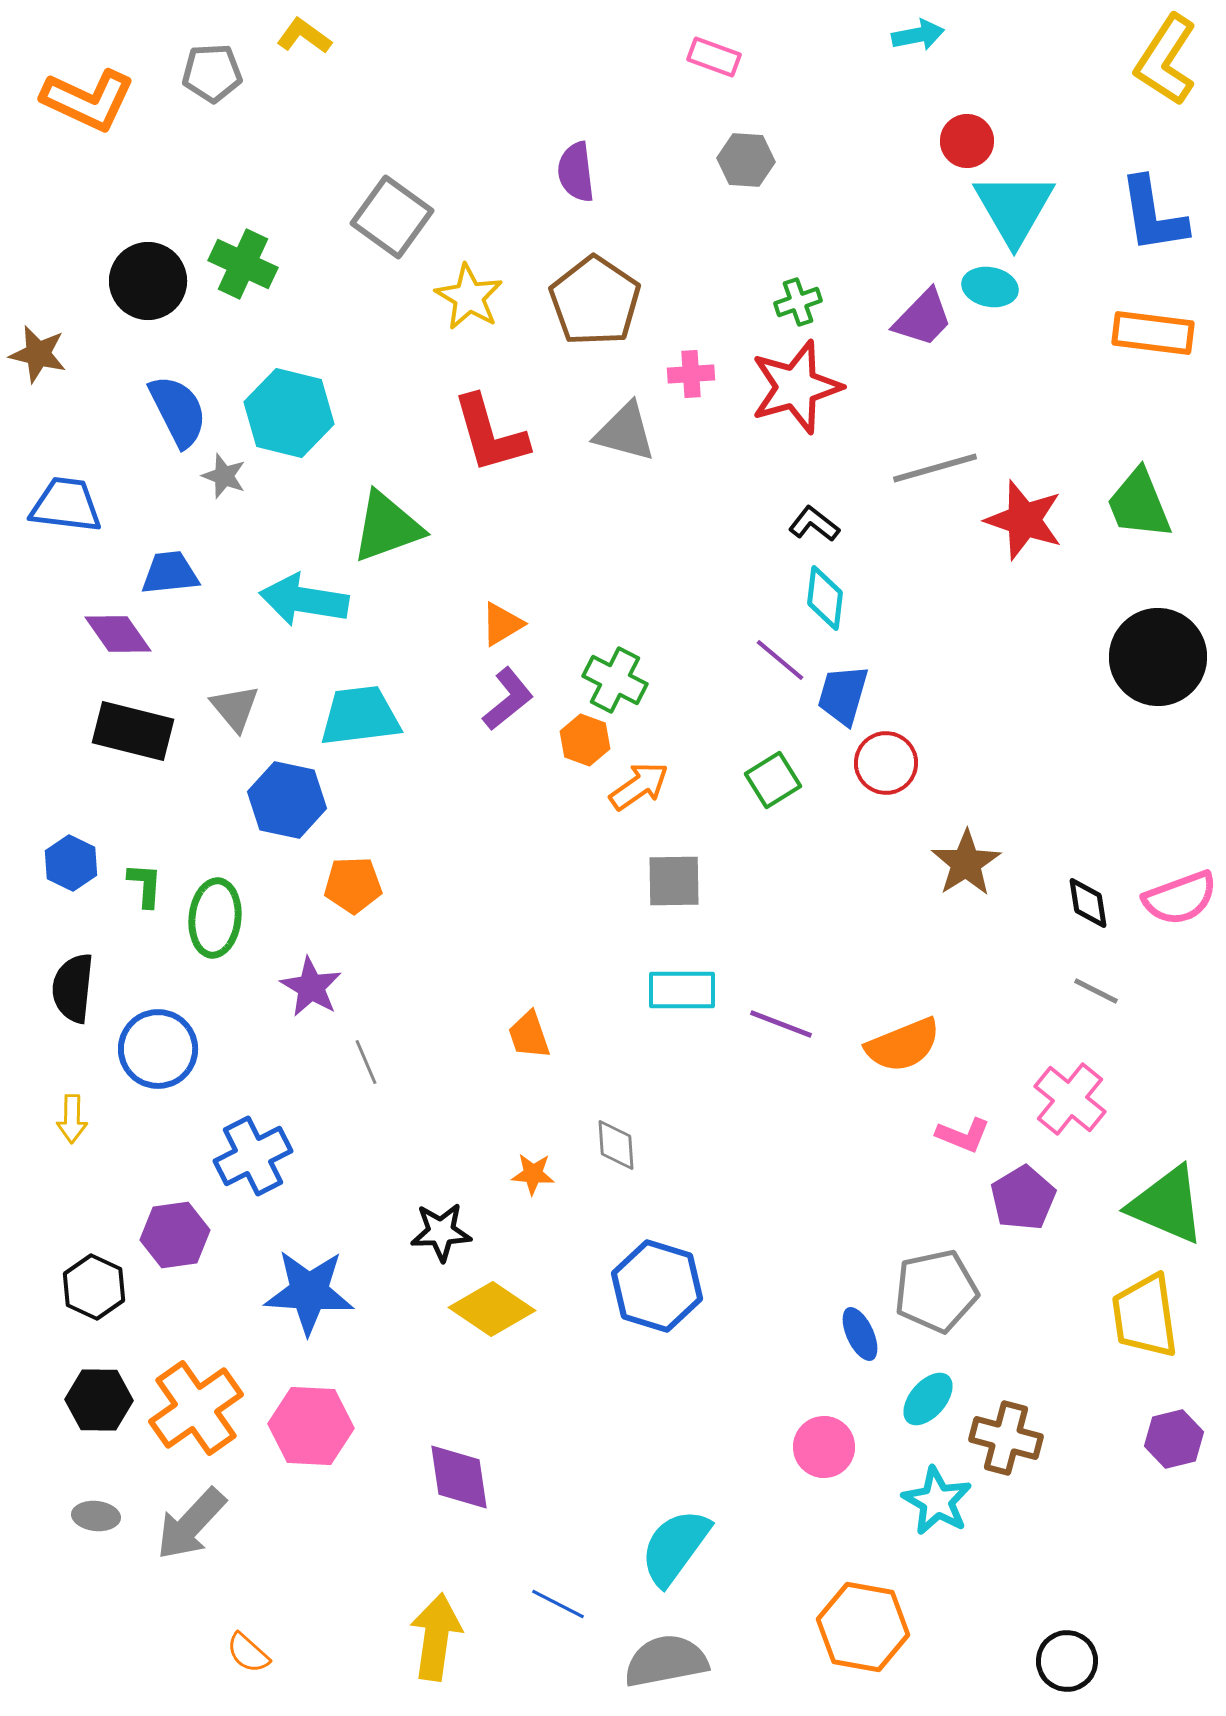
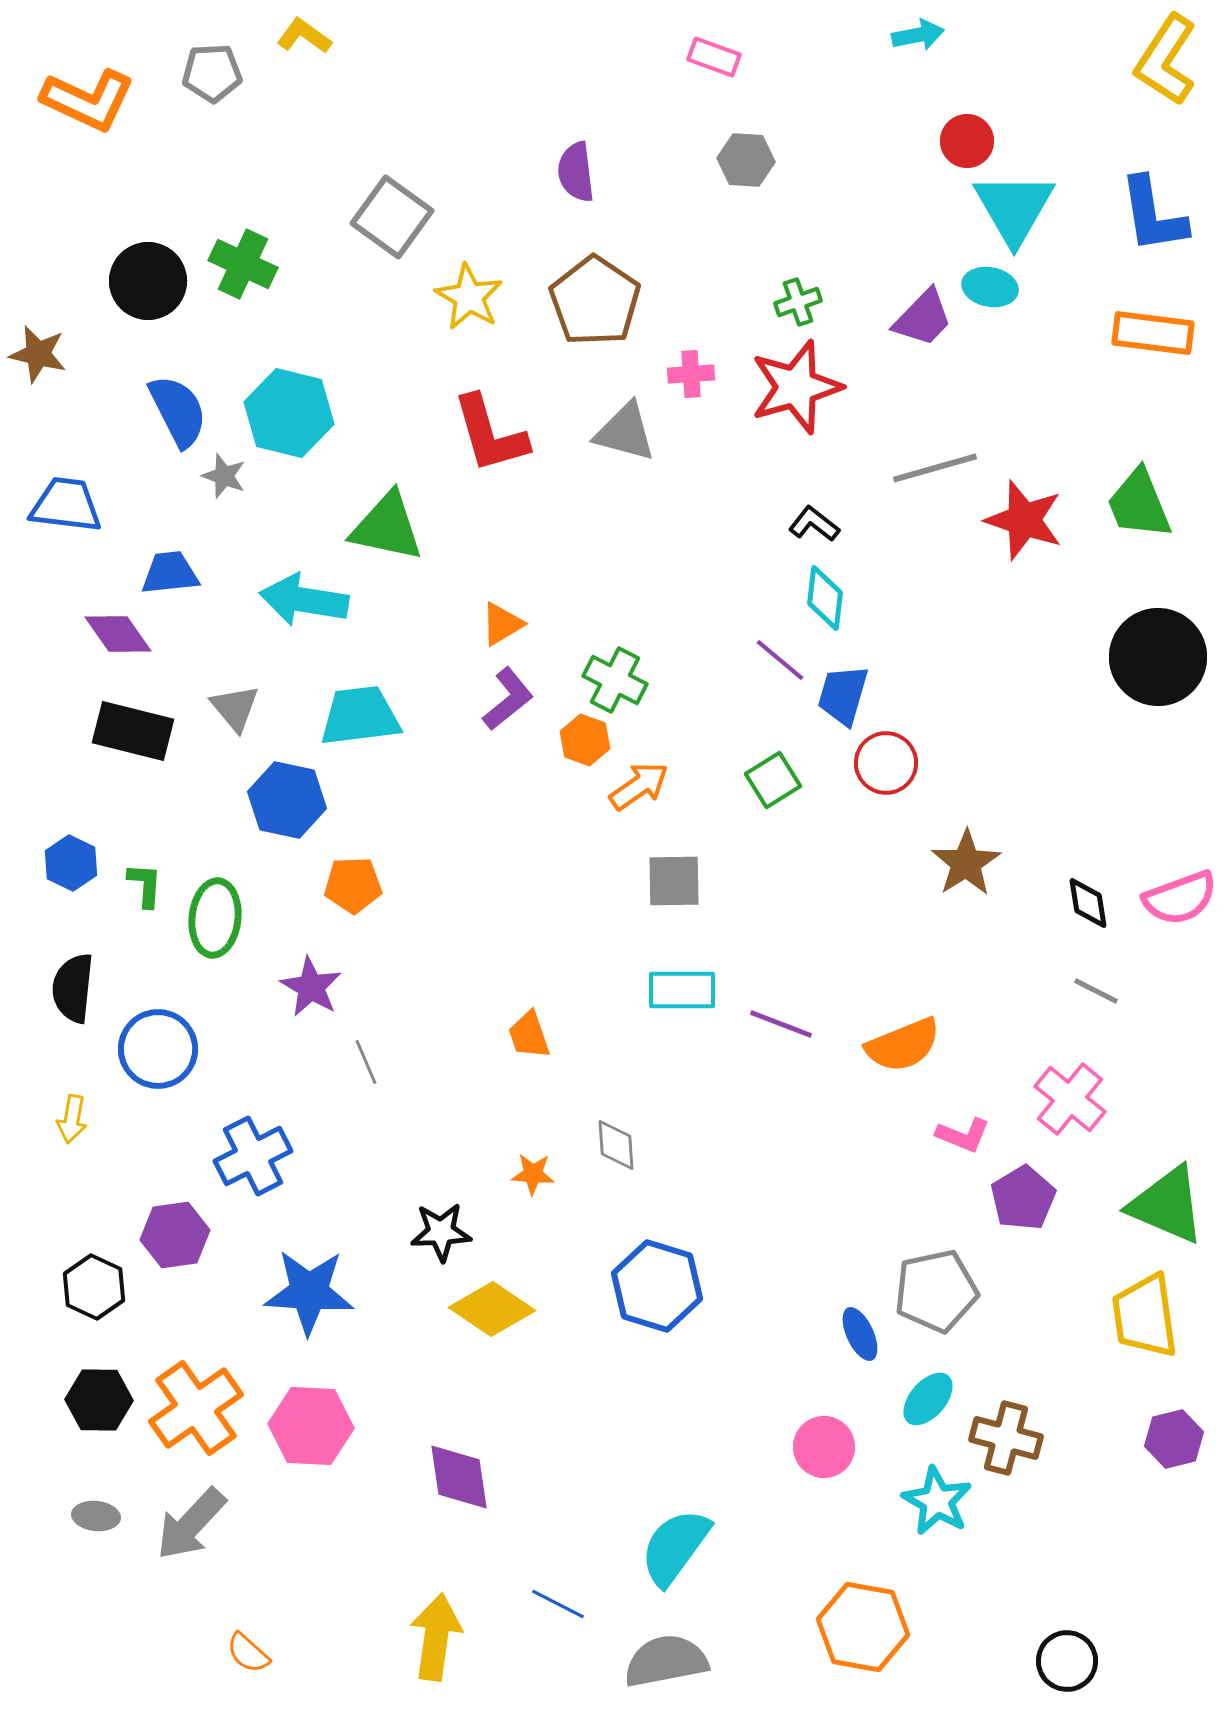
green triangle at (387, 527): rotated 32 degrees clockwise
yellow arrow at (72, 1119): rotated 9 degrees clockwise
